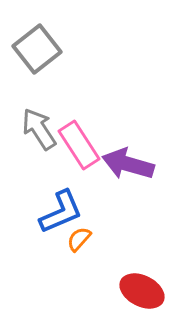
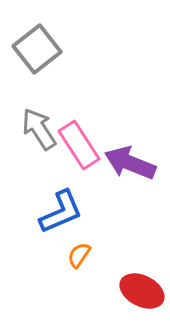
purple arrow: moved 2 px right, 1 px up; rotated 6 degrees clockwise
orange semicircle: moved 16 px down; rotated 8 degrees counterclockwise
